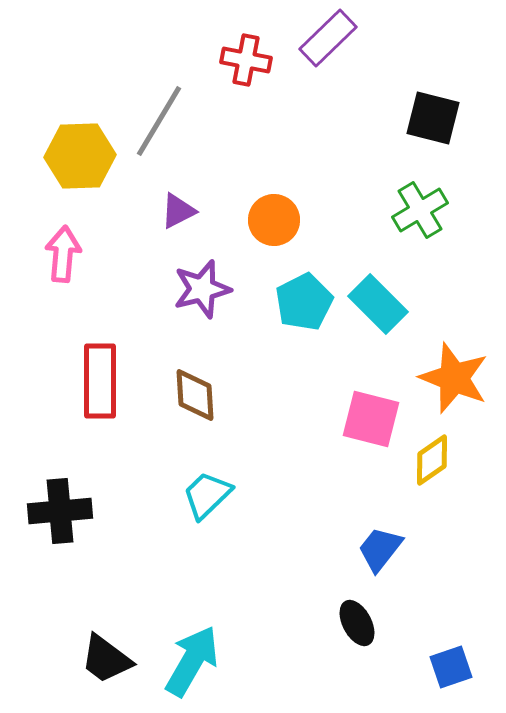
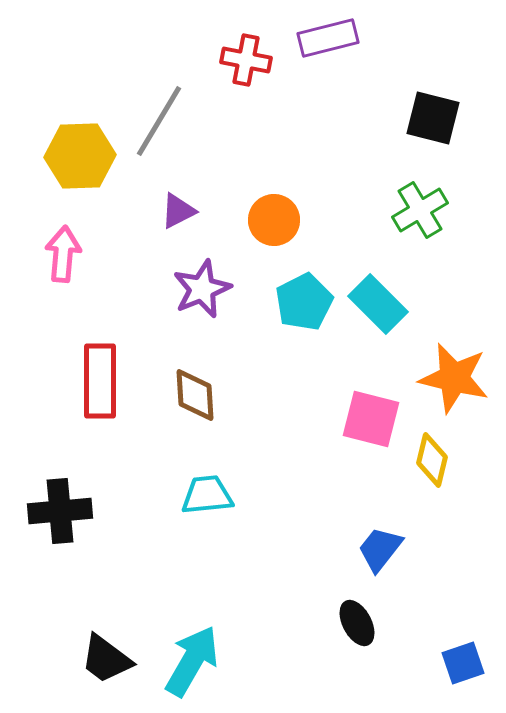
purple rectangle: rotated 30 degrees clockwise
purple star: rotated 8 degrees counterclockwise
orange star: rotated 8 degrees counterclockwise
yellow diamond: rotated 42 degrees counterclockwise
cyan trapezoid: rotated 38 degrees clockwise
blue square: moved 12 px right, 4 px up
